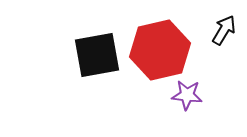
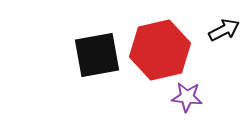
black arrow: rotated 32 degrees clockwise
purple star: moved 2 px down
